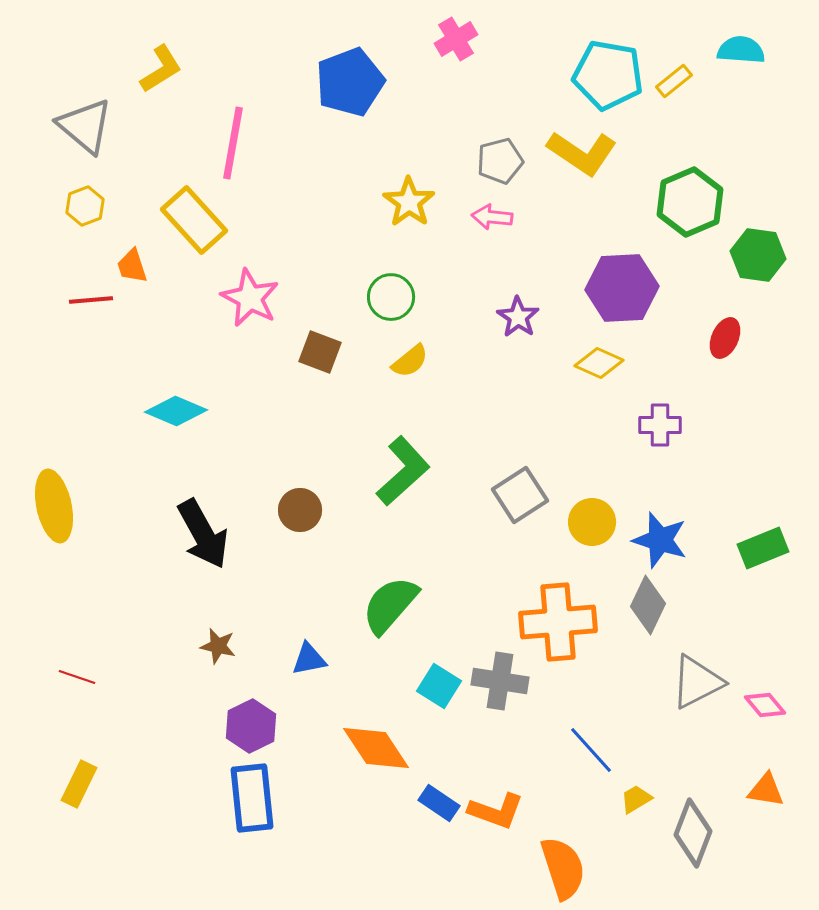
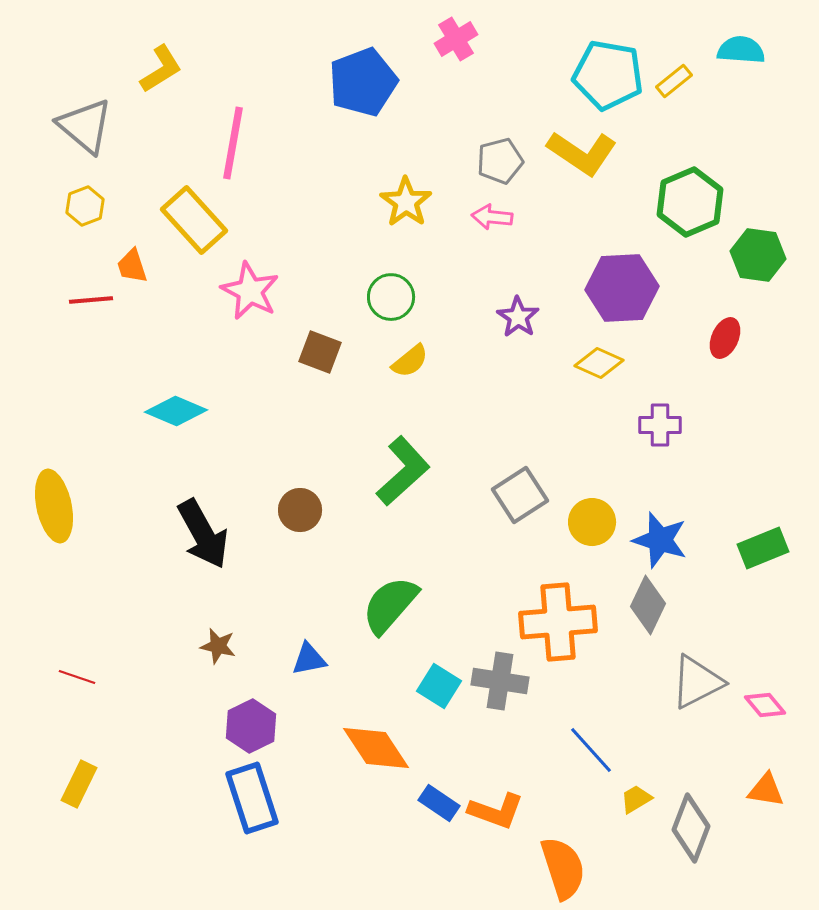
blue pentagon at (350, 82): moved 13 px right
yellow star at (409, 202): moved 3 px left
pink star at (250, 298): moved 7 px up
blue rectangle at (252, 798): rotated 12 degrees counterclockwise
gray diamond at (693, 833): moved 2 px left, 5 px up
